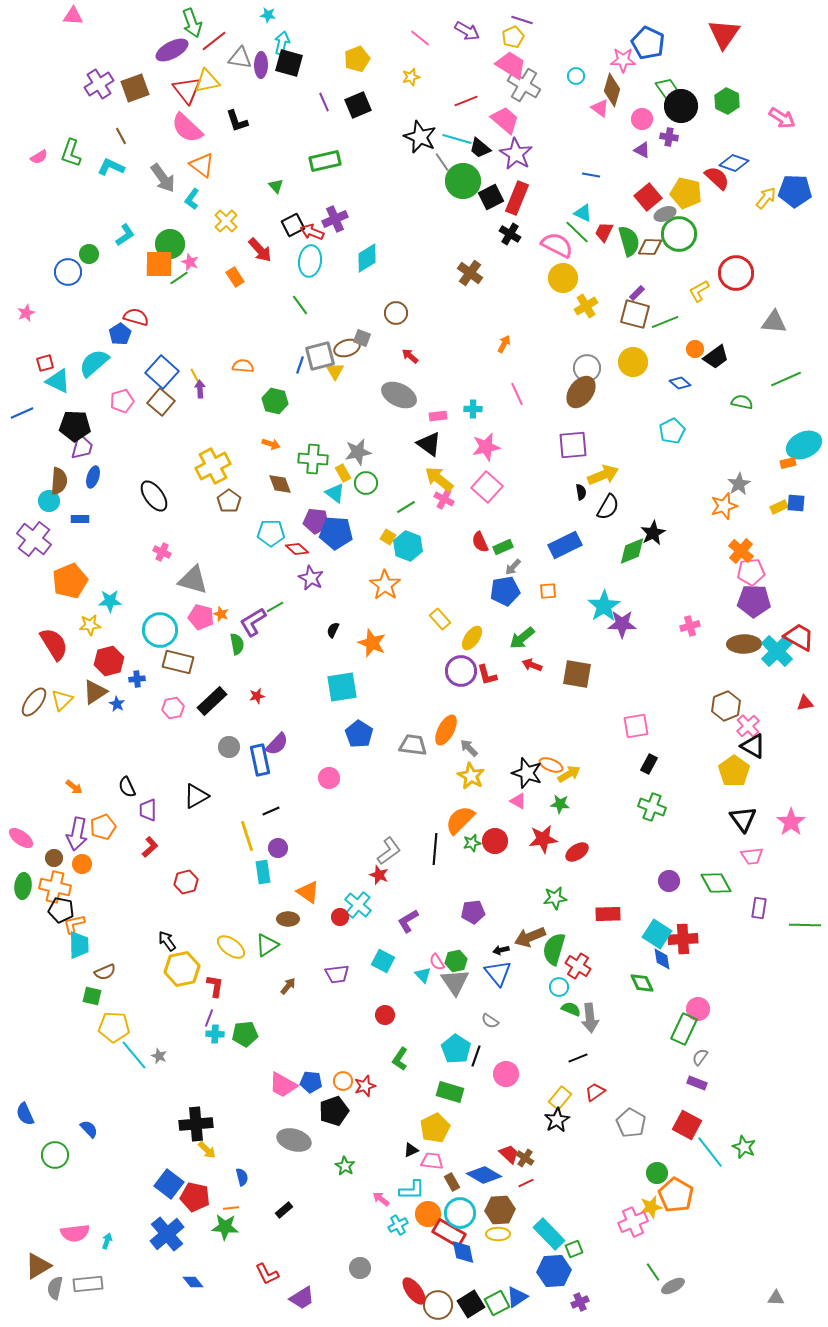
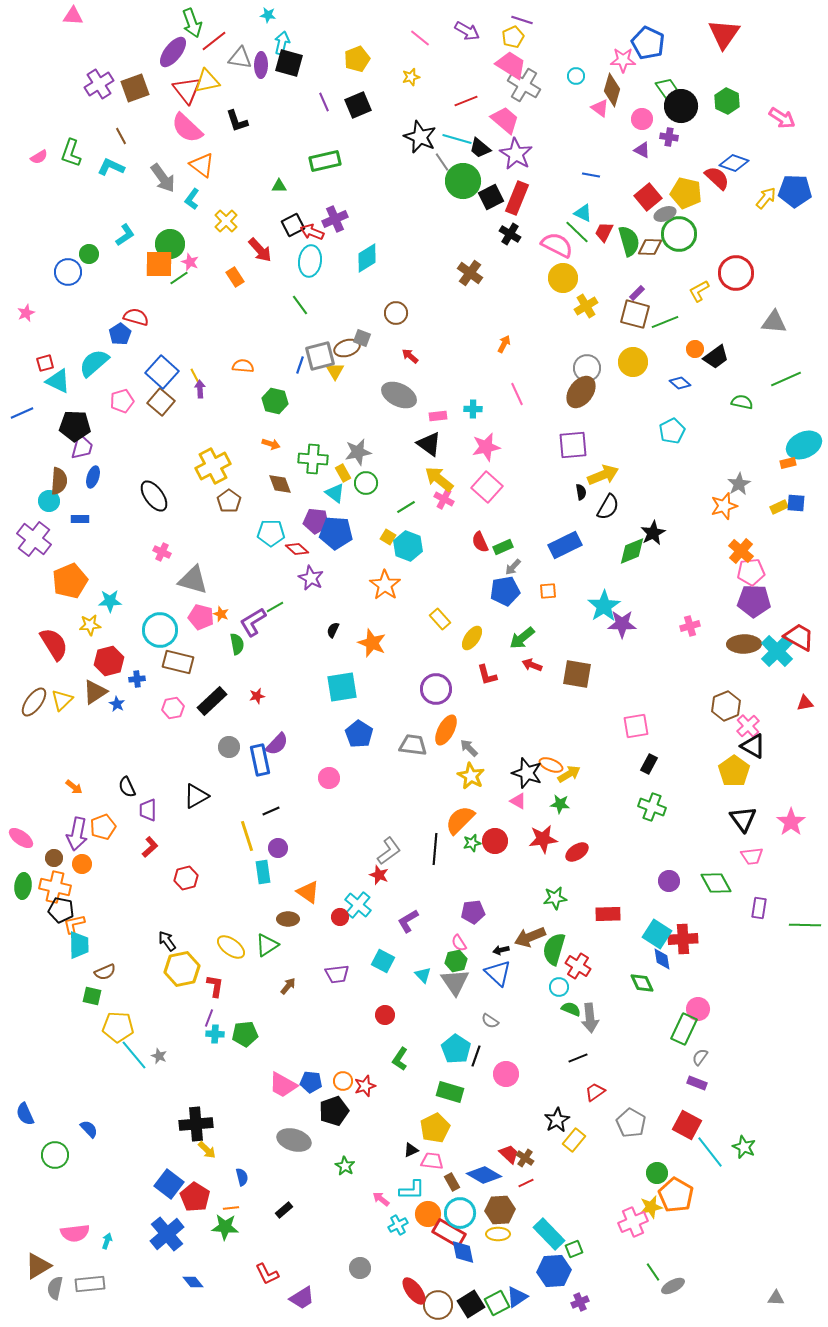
purple ellipse at (172, 50): moved 1 px right, 2 px down; rotated 24 degrees counterclockwise
green triangle at (276, 186): moved 3 px right; rotated 49 degrees counterclockwise
purple circle at (461, 671): moved 25 px left, 18 px down
red hexagon at (186, 882): moved 4 px up
pink semicircle at (437, 962): moved 22 px right, 19 px up
blue triangle at (498, 973): rotated 8 degrees counterclockwise
yellow pentagon at (114, 1027): moved 4 px right
yellow rectangle at (560, 1098): moved 14 px right, 42 px down
red pentagon at (195, 1197): rotated 20 degrees clockwise
gray rectangle at (88, 1284): moved 2 px right
